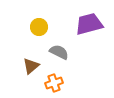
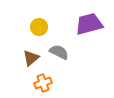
brown triangle: moved 8 px up
orange cross: moved 11 px left
